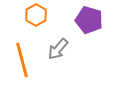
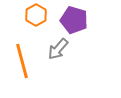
purple pentagon: moved 15 px left
orange line: moved 1 px down
